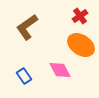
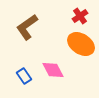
orange ellipse: moved 1 px up
pink diamond: moved 7 px left
